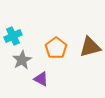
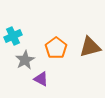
gray star: moved 3 px right
